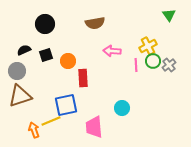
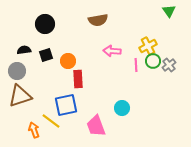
green triangle: moved 4 px up
brown semicircle: moved 3 px right, 3 px up
black semicircle: rotated 16 degrees clockwise
red rectangle: moved 5 px left, 1 px down
yellow line: rotated 60 degrees clockwise
pink trapezoid: moved 2 px right, 1 px up; rotated 15 degrees counterclockwise
